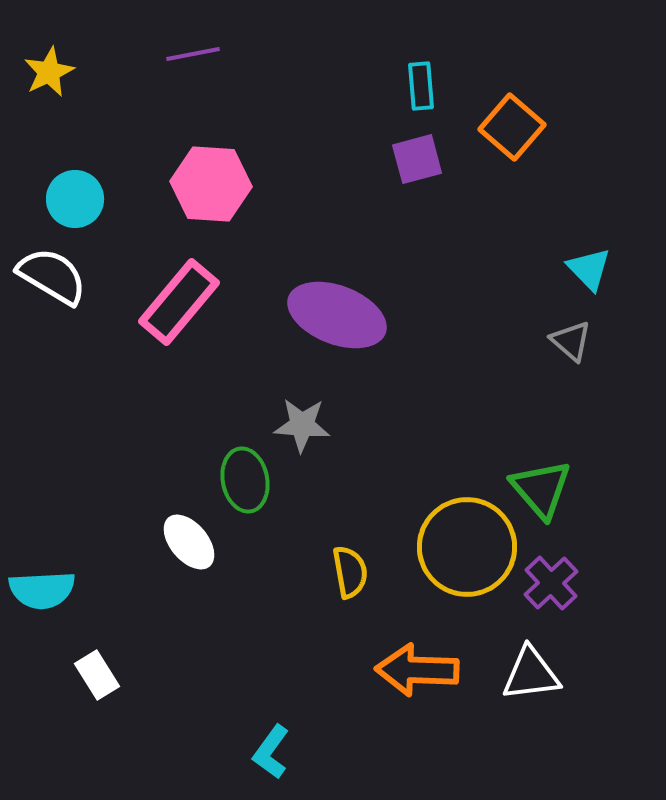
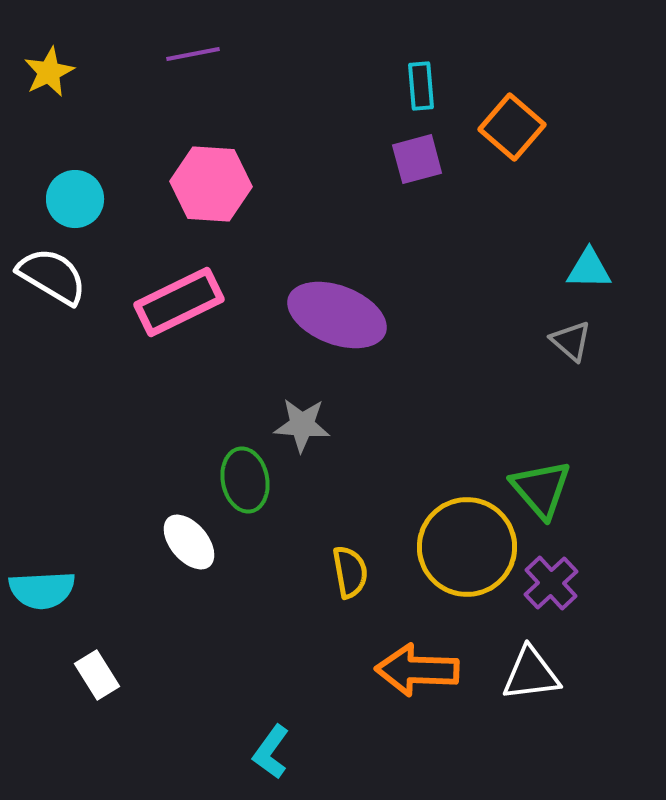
cyan triangle: rotated 45 degrees counterclockwise
pink rectangle: rotated 24 degrees clockwise
